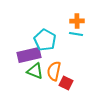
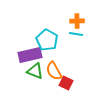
cyan pentagon: moved 2 px right
purple rectangle: moved 1 px right
orange semicircle: rotated 42 degrees counterclockwise
